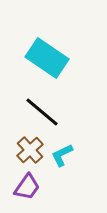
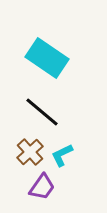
brown cross: moved 2 px down
purple trapezoid: moved 15 px right
